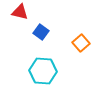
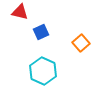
blue square: rotated 28 degrees clockwise
cyan hexagon: rotated 20 degrees clockwise
